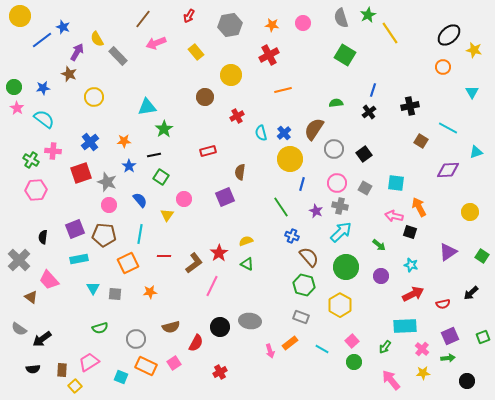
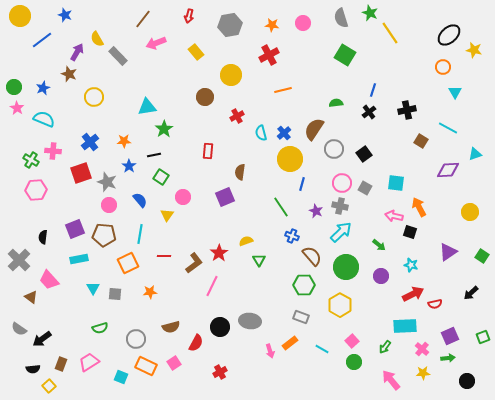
green star at (368, 15): moved 2 px right, 2 px up; rotated 21 degrees counterclockwise
red arrow at (189, 16): rotated 16 degrees counterclockwise
blue star at (63, 27): moved 2 px right, 12 px up
blue star at (43, 88): rotated 16 degrees counterclockwise
cyan triangle at (472, 92): moved 17 px left
black cross at (410, 106): moved 3 px left, 4 px down
cyan semicircle at (44, 119): rotated 15 degrees counterclockwise
red rectangle at (208, 151): rotated 70 degrees counterclockwise
cyan triangle at (476, 152): moved 1 px left, 2 px down
pink circle at (337, 183): moved 5 px right
pink circle at (184, 199): moved 1 px left, 2 px up
brown semicircle at (309, 257): moved 3 px right, 1 px up
green triangle at (247, 264): moved 12 px right, 4 px up; rotated 32 degrees clockwise
green hexagon at (304, 285): rotated 15 degrees counterclockwise
red semicircle at (443, 304): moved 8 px left
brown rectangle at (62, 370): moved 1 px left, 6 px up; rotated 16 degrees clockwise
yellow square at (75, 386): moved 26 px left
